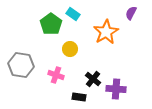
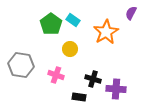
cyan rectangle: moved 6 px down
black cross: rotated 21 degrees counterclockwise
